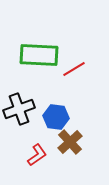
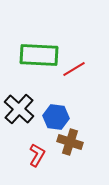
black cross: rotated 28 degrees counterclockwise
brown cross: rotated 30 degrees counterclockwise
red L-shape: rotated 25 degrees counterclockwise
